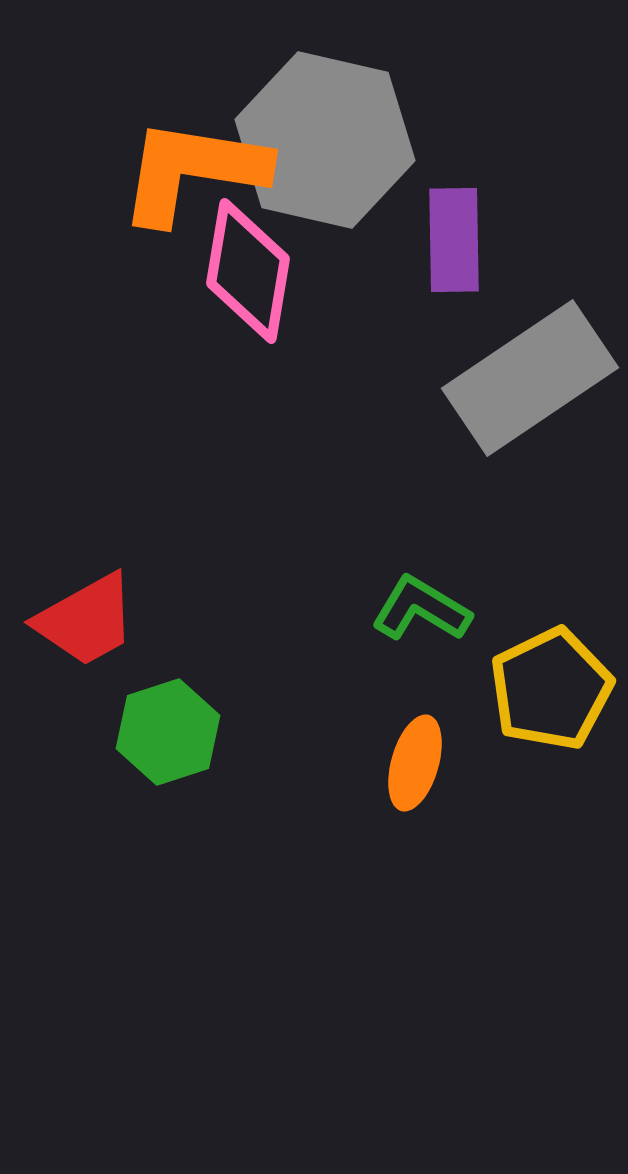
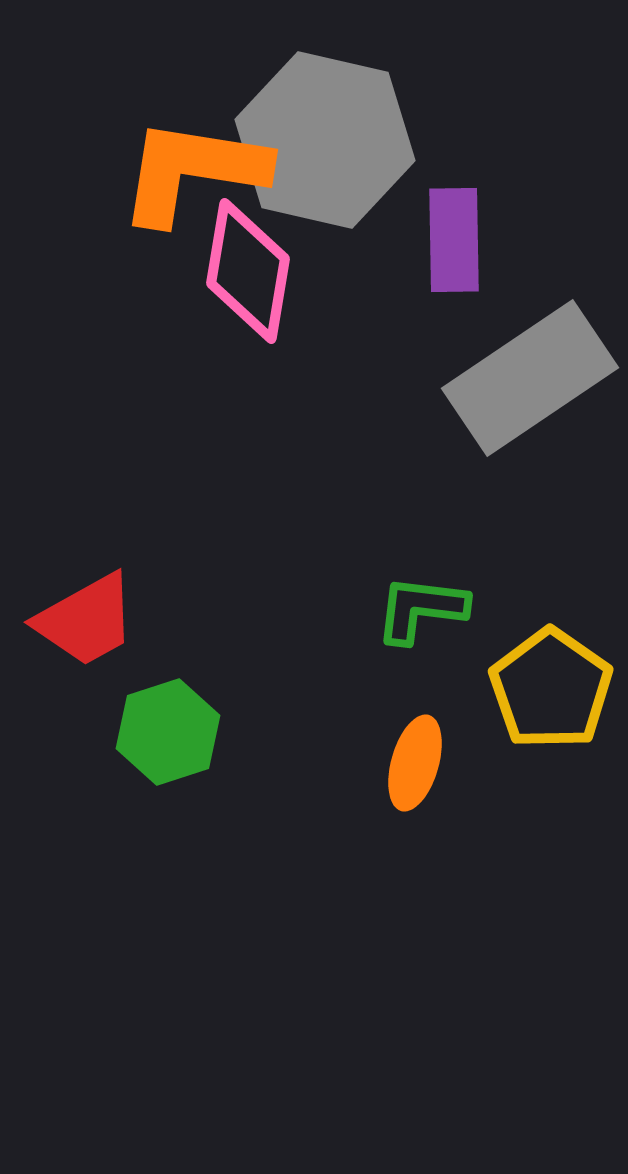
green L-shape: rotated 24 degrees counterclockwise
yellow pentagon: rotated 11 degrees counterclockwise
